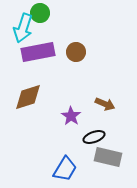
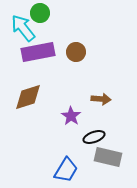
cyan arrow: rotated 124 degrees clockwise
brown arrow: moved 4 px left, 5 px up; rotated 18 degrees counterclockwise
blue trapezoid: moved 1 px right, 1 px down
